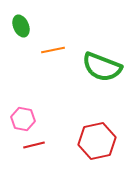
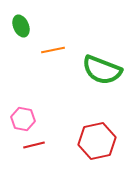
green semicircle: moved 3 px down
